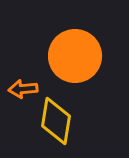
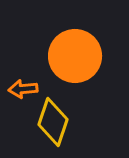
yellow diamond: moved 3 px left, 1 px down; rotated 9 degrees clockwise
